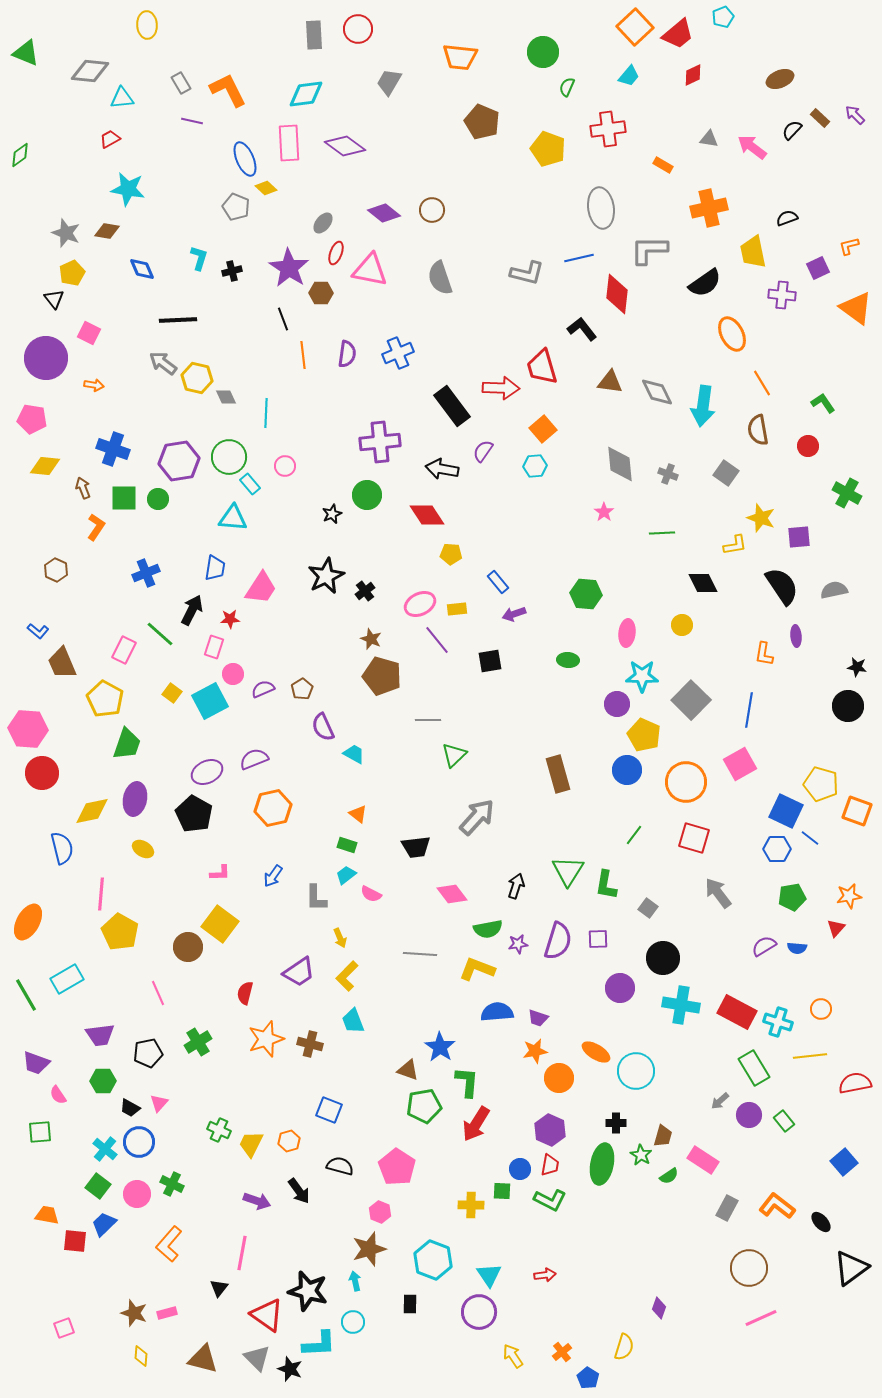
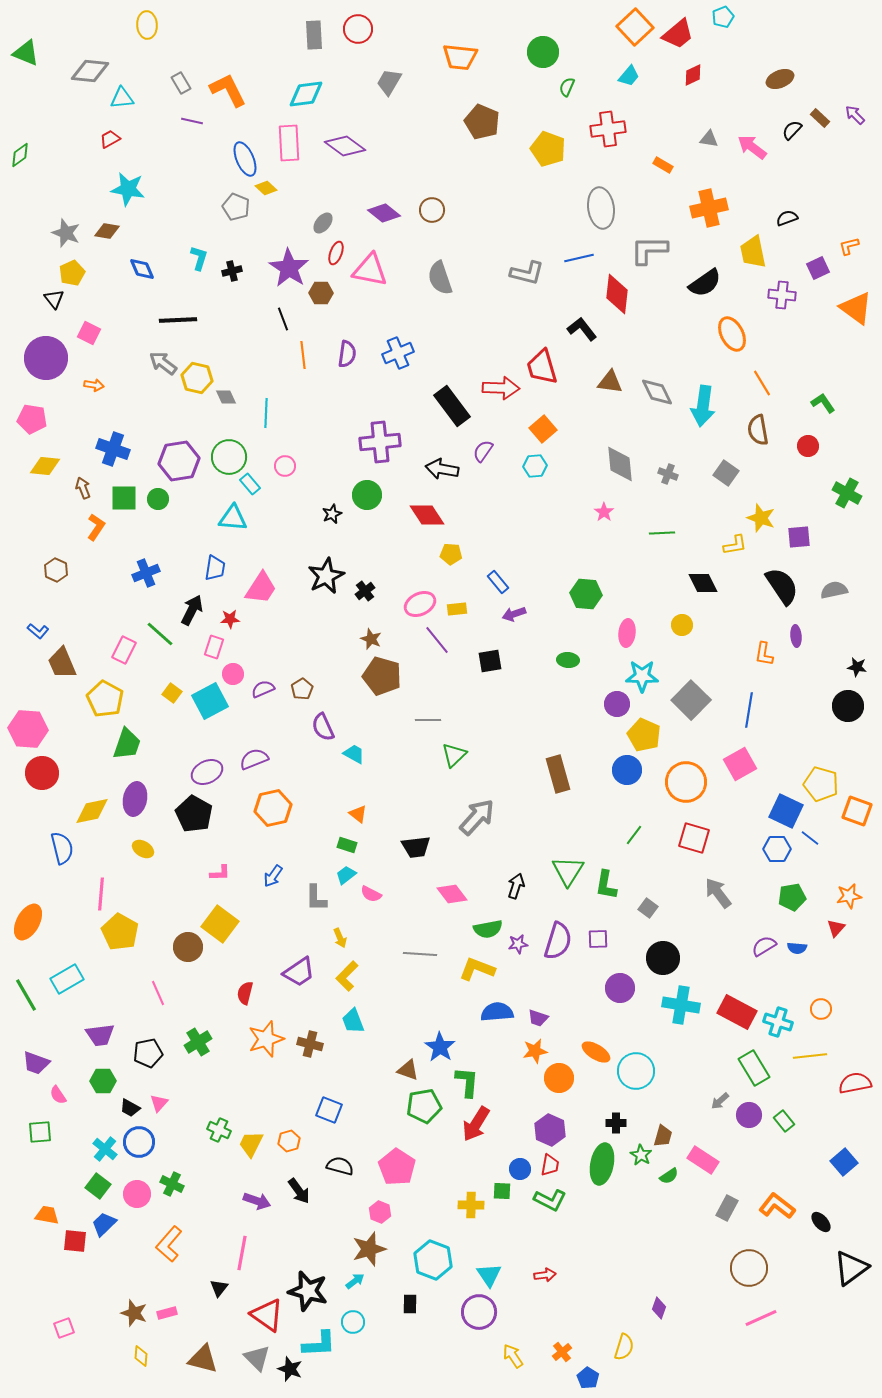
cyan arrow at (355, 1281): rotated 66 degrees clockwise
